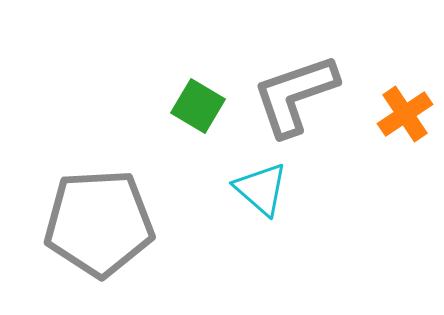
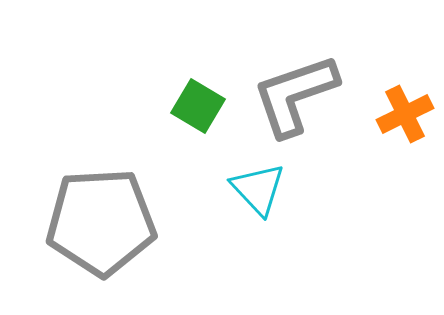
orange cross: rotated 8 degrees clockwise
cyan triangle: moved 3 px left; rotated 6 degrees clockwise
gray pentagon: moved 2 px right, 1 px up
